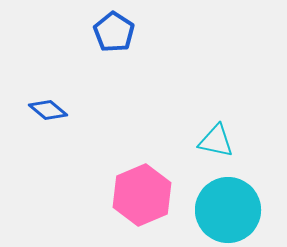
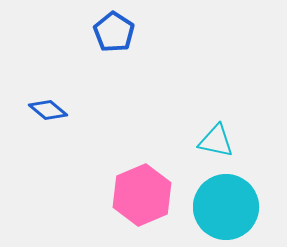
cyan circle: moved 2 px left, 3 px up
